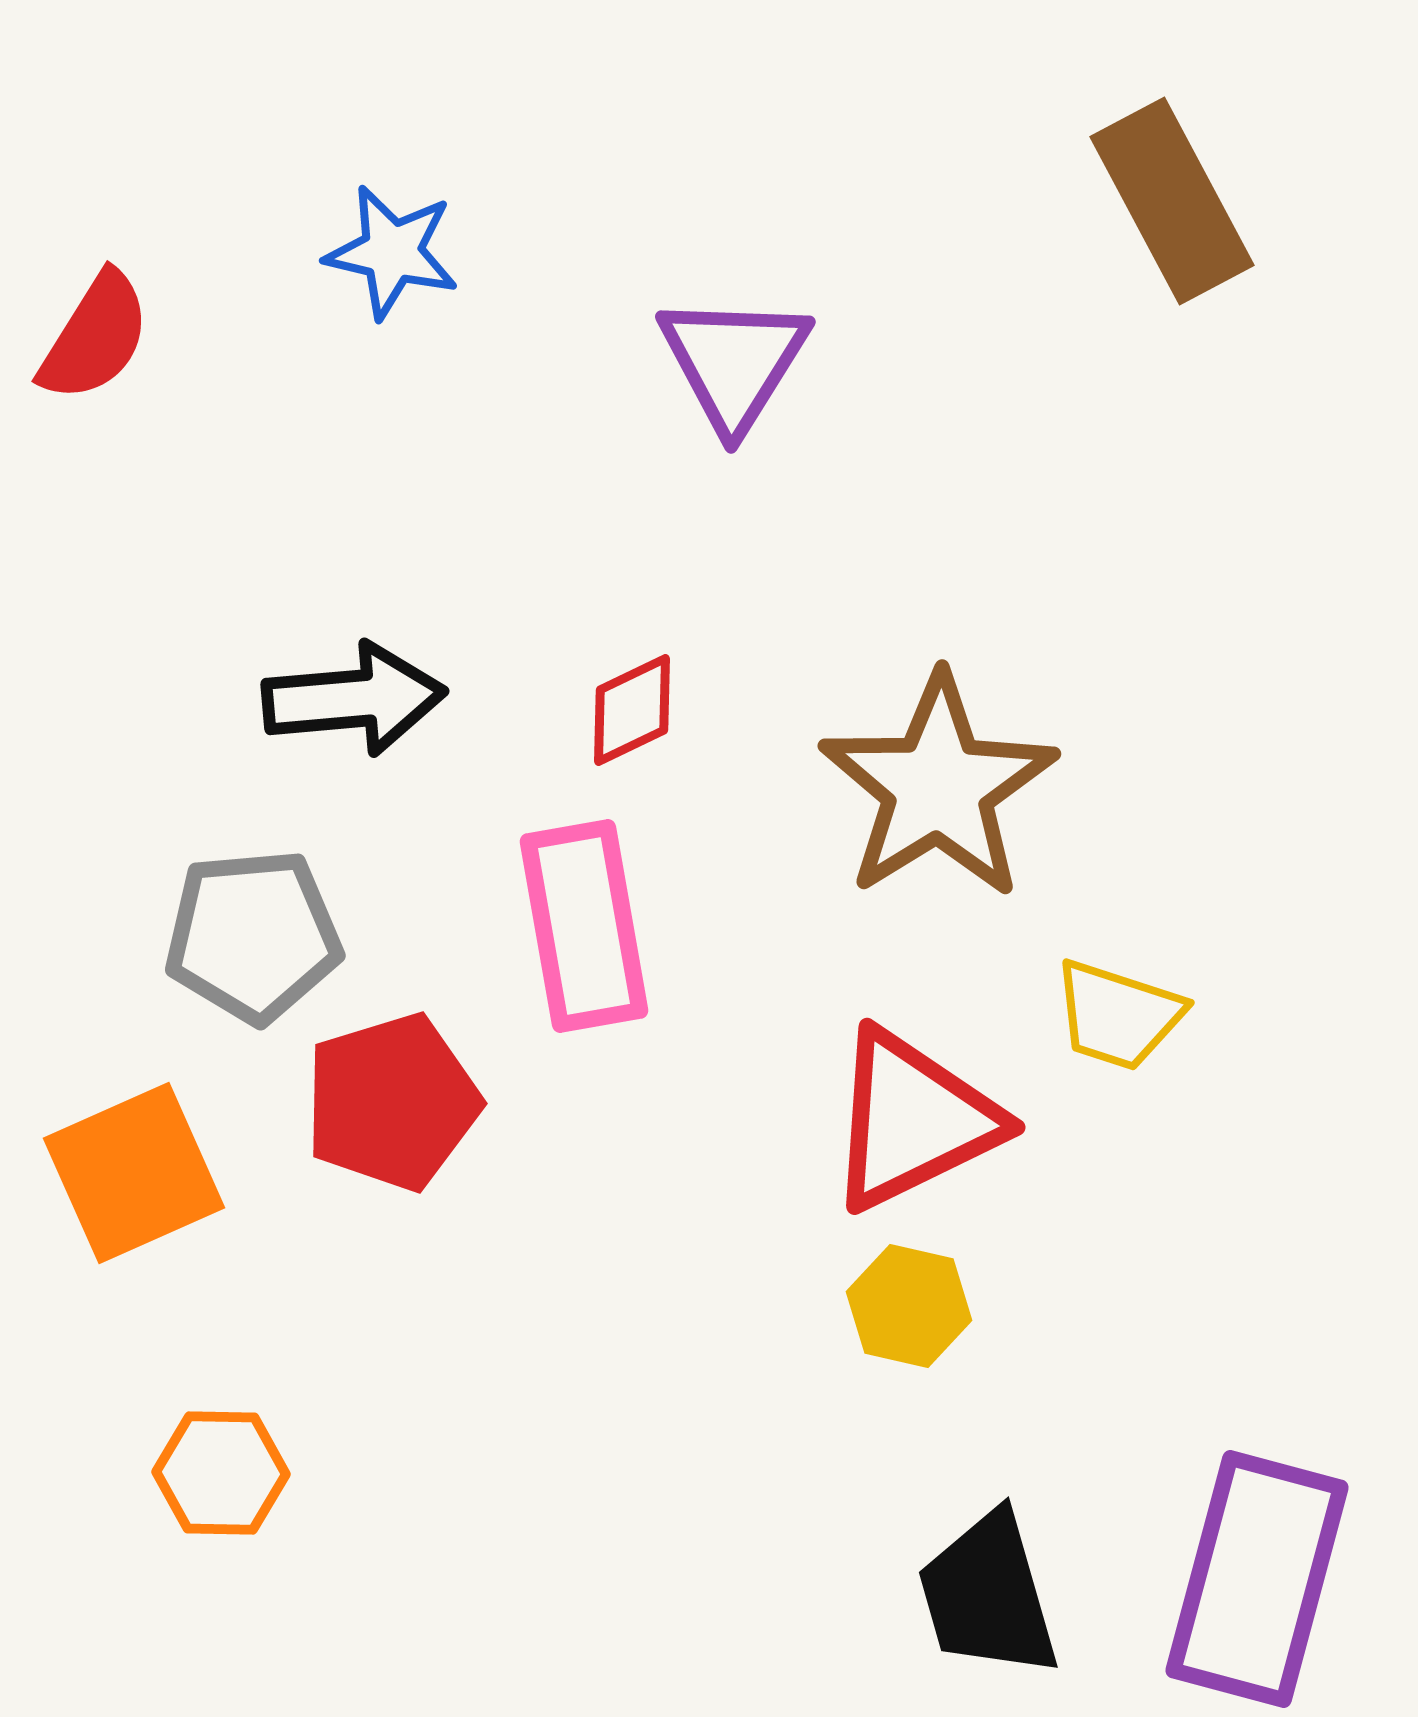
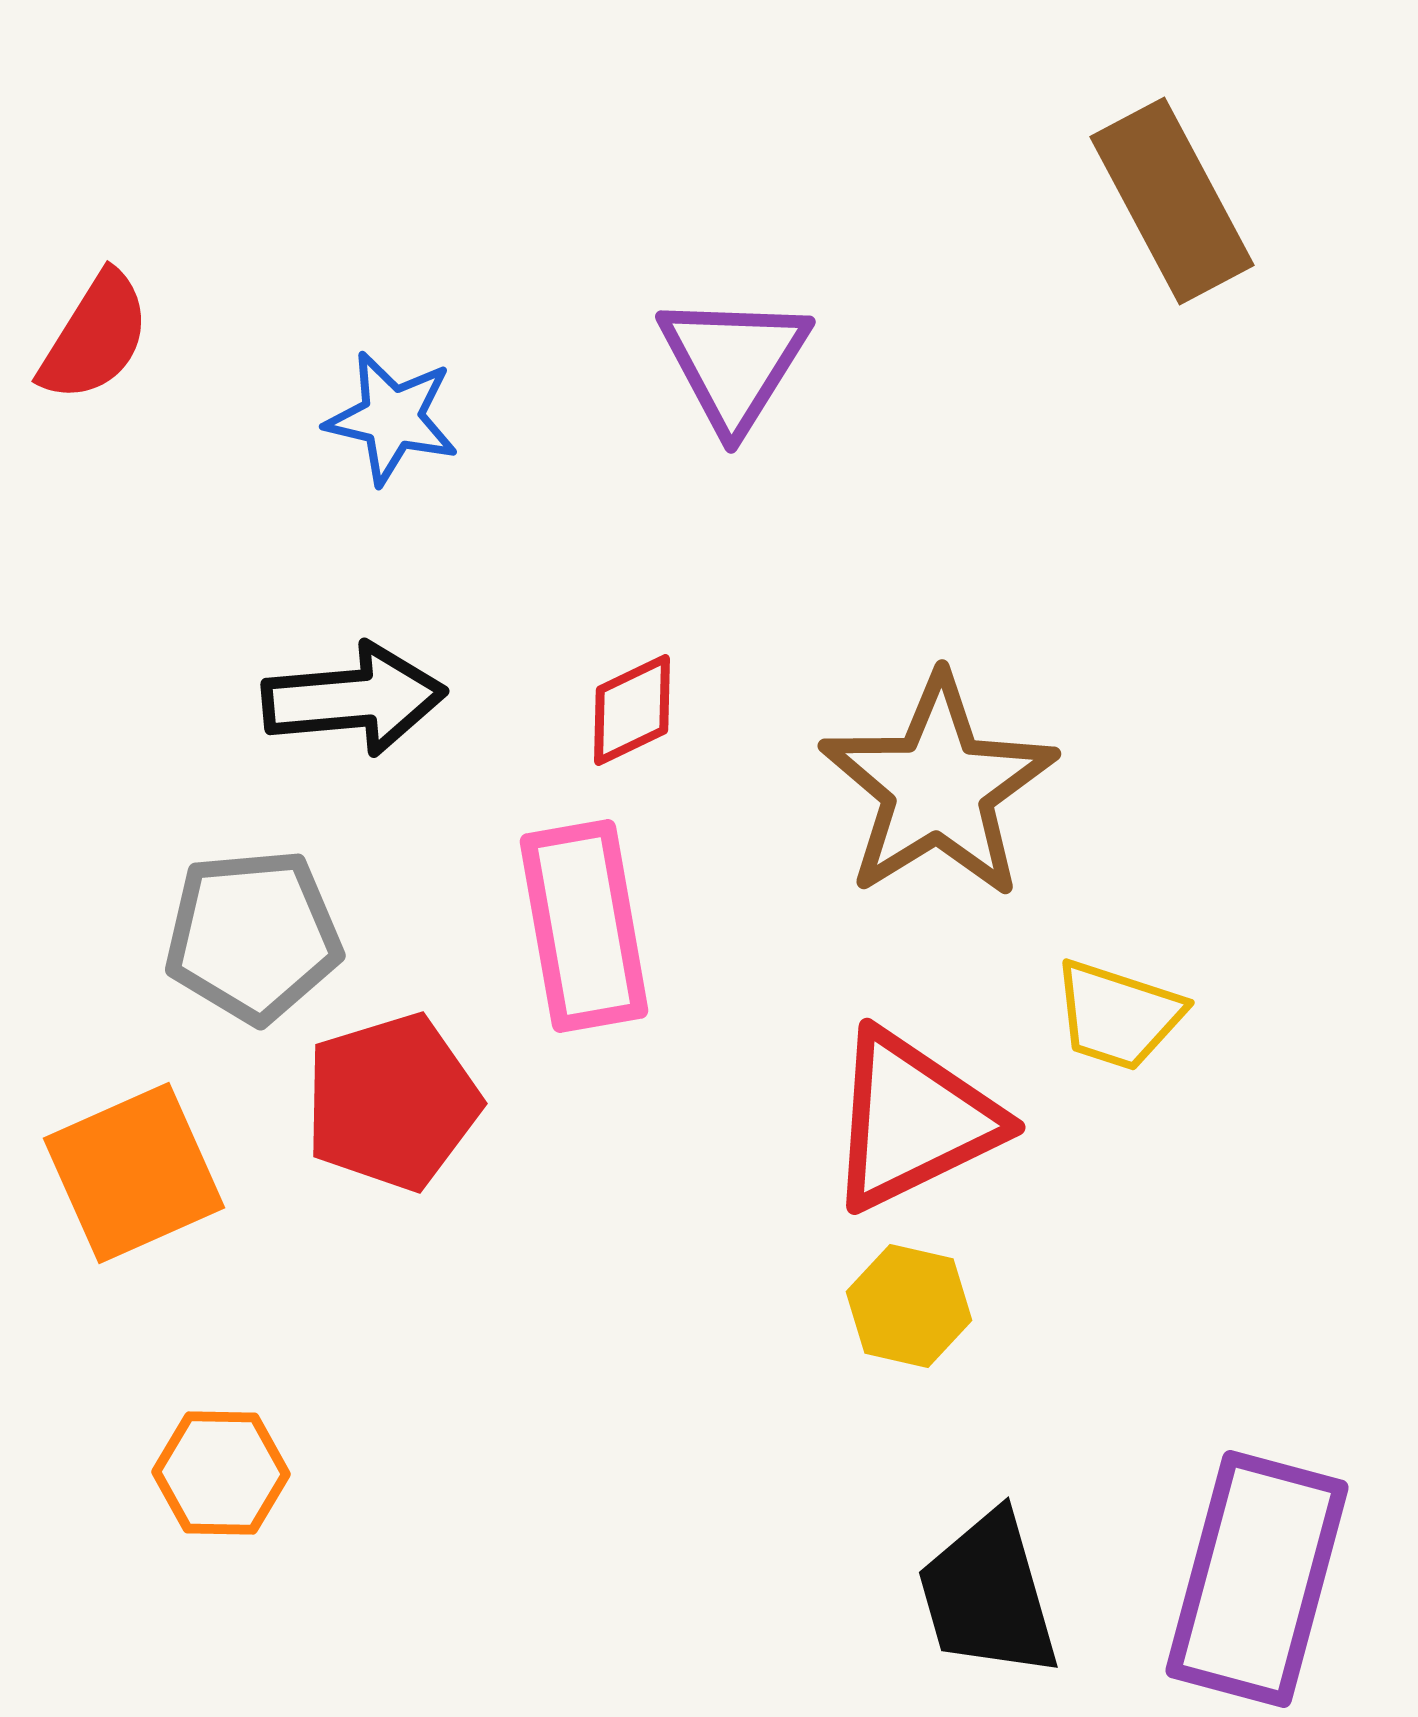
blue star: moved 166 px down
